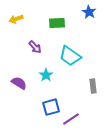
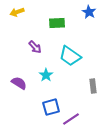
yellow arrow: moved 1 px right, 7 px up
